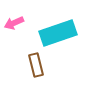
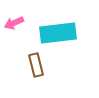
cyan rectangle: rotated 12 degrees clockwise
